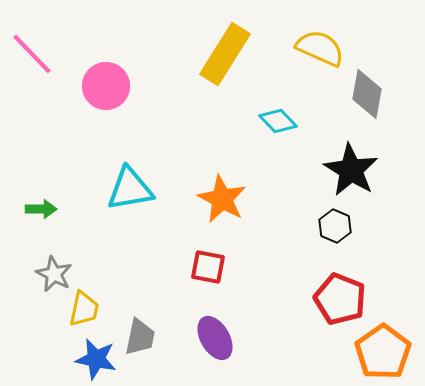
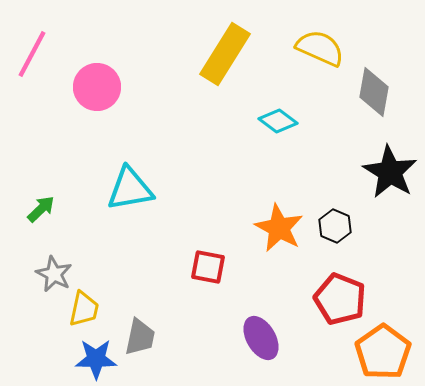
pink line: rotated 72 degrees clockwise
pink circle: moved 9 px left, 1 px down
gray diamond: moved 7 px right, 2 px up
cyan diamond: rotated 9 degrees counterclockwise
black star: moved 39 px right, 2 px down
orange star: moved 57 px right, 29 px down
green arrow: rotated 44 degrees counterclockwise
purple ellipse: moved 46 px right
blue star: rotated 12 degrees counterclockwise
